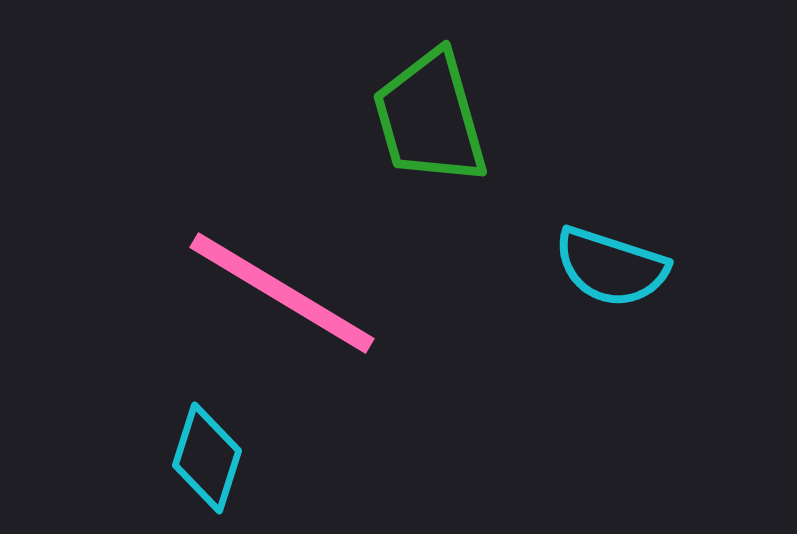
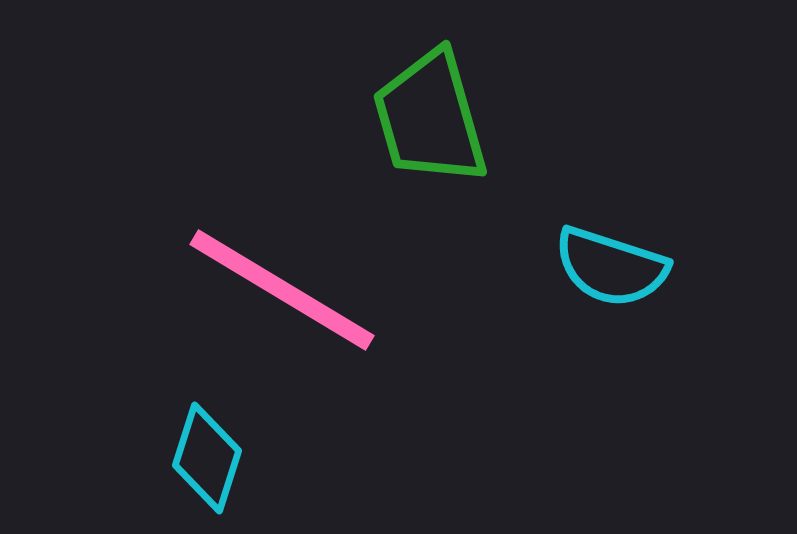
pink line: moved 3 px up
